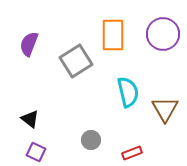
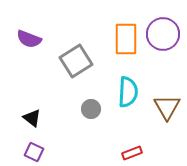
orange rectangle: moved 13 px right, 4 px down
purple semicircle: moved 5 px up; rotated 90 degrees counterclockwise
cyan semicircle: rotated 16 degrees clockwise
brown triangle: moved 2 px right, 2 px up
black triangle: moved 2 px right, 1 px up
gray circle: moved 31 px up
purple square: moved 2 px left
